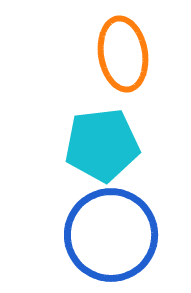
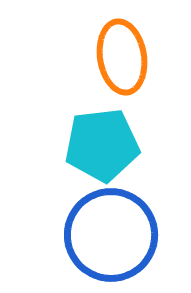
orange ellipse: moved 1 px left, 3 px down
